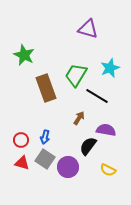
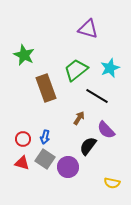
green trapezoid: moved 5 px up; rotated 20 degrees clockwise
purple semicircle: rotated 144 degrees counterclockwise
red circle: moved 2 px right, 1 px up
yellow semicircle: moved 4 px right, 13 px down; rotated 14 degrees counterclockwise
